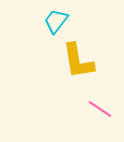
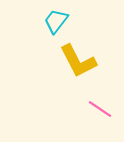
yellow L-shape: rotated 18 degrees counterclockwise
